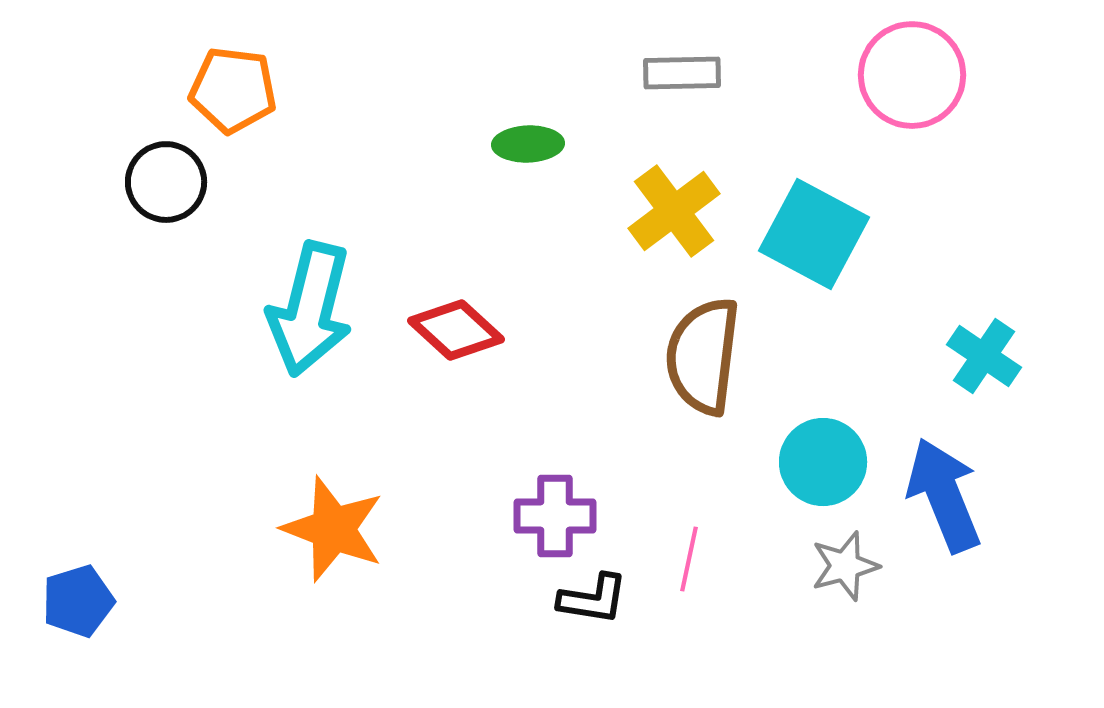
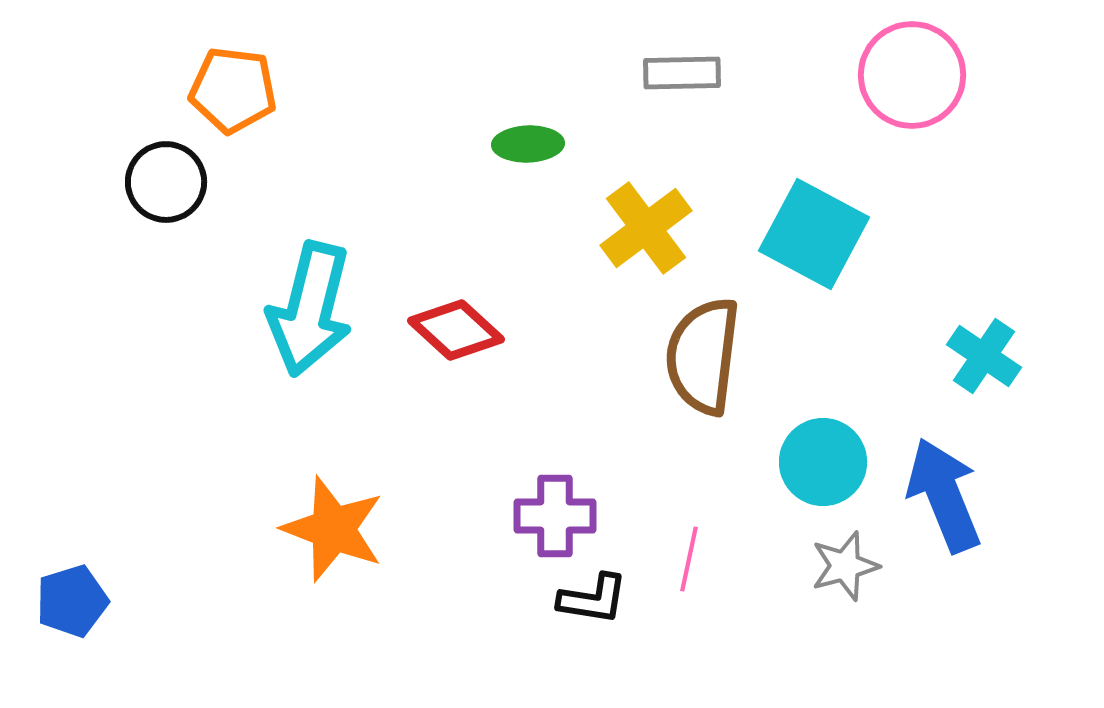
yellow cross: moved 28 px left, 17 px down
blue pentagon: moved 6 px left
